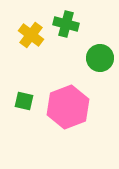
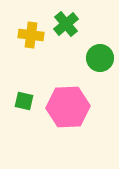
green cross: rotated 35 degrees clockwise
yellow cross: rotated 30 degrees counterclockwise
pink hexagon: rotated 18 degrees clockwise
